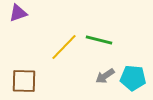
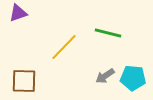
green line: moved 9 px right, 7 px up
